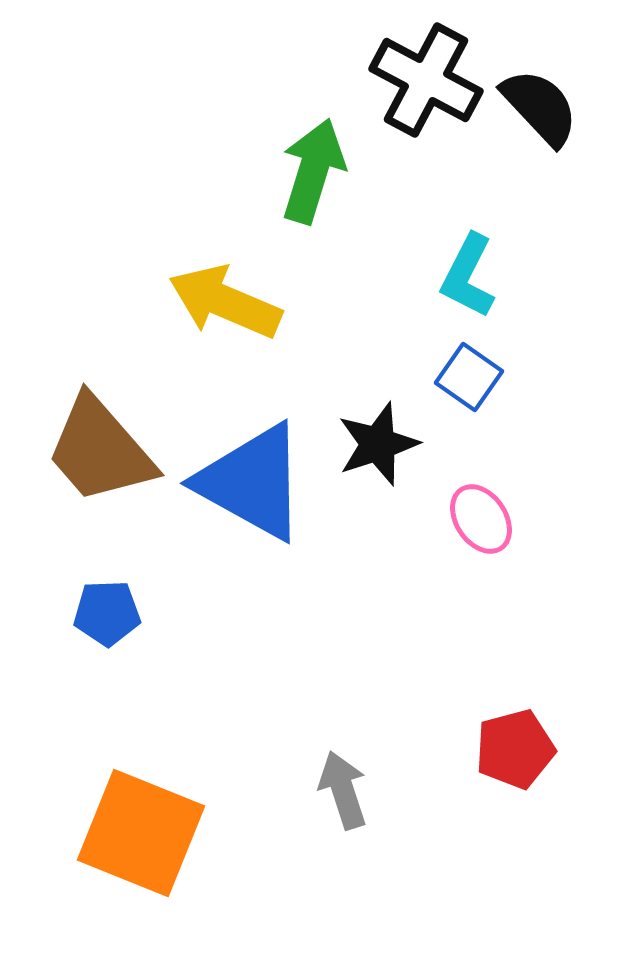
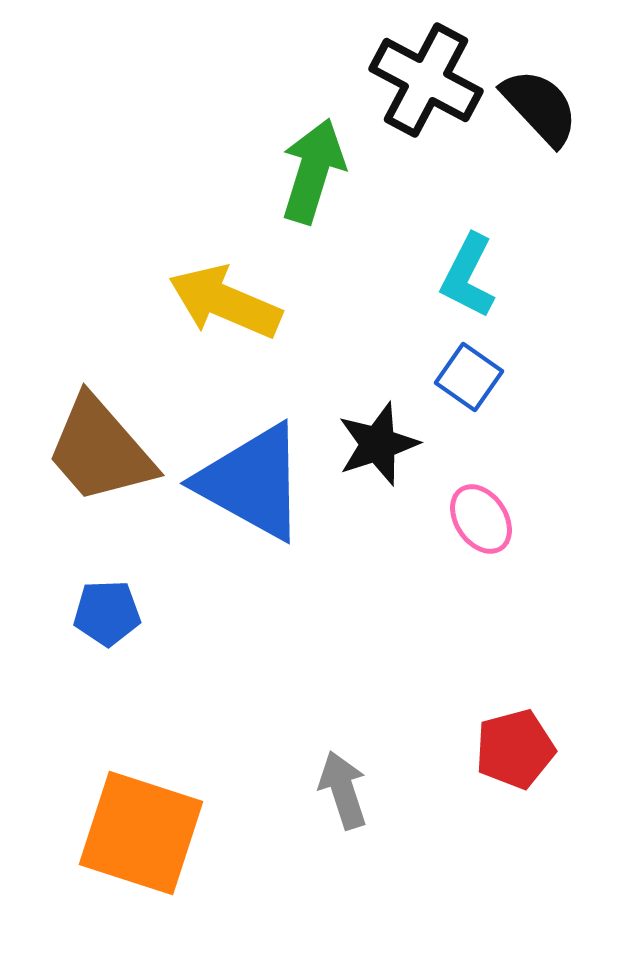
orange square: rotated 4 degrees counterclockwise
